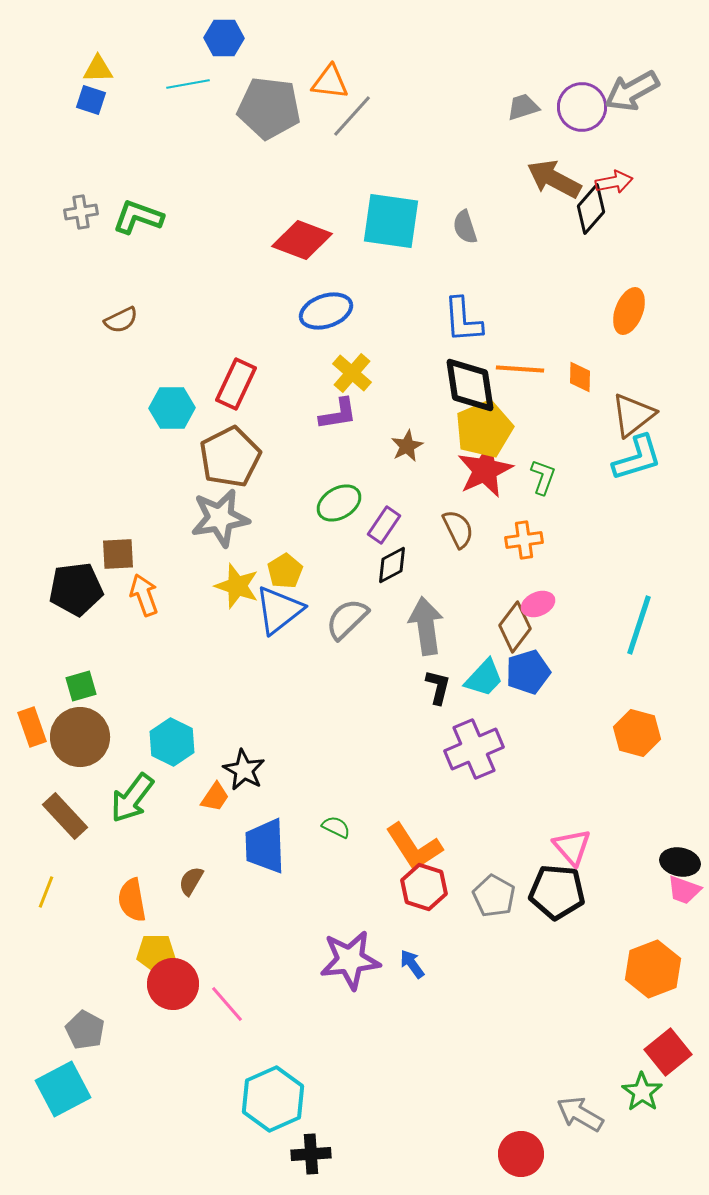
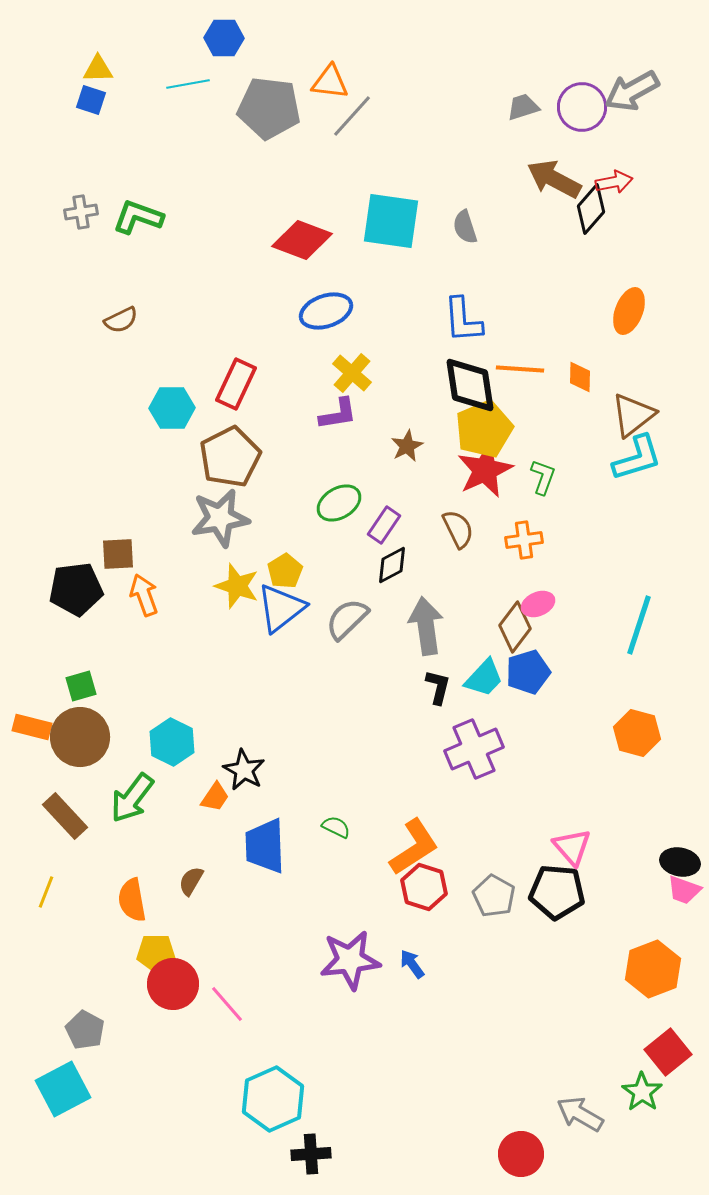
blue triangle at (279, 610): moved 2 px right, 2 px up
orange rectangle at (32, 727): rotated 57 degrees counterclockwise
orange L-shape at (414, 847): rotated 90 degrees counterclockwise
